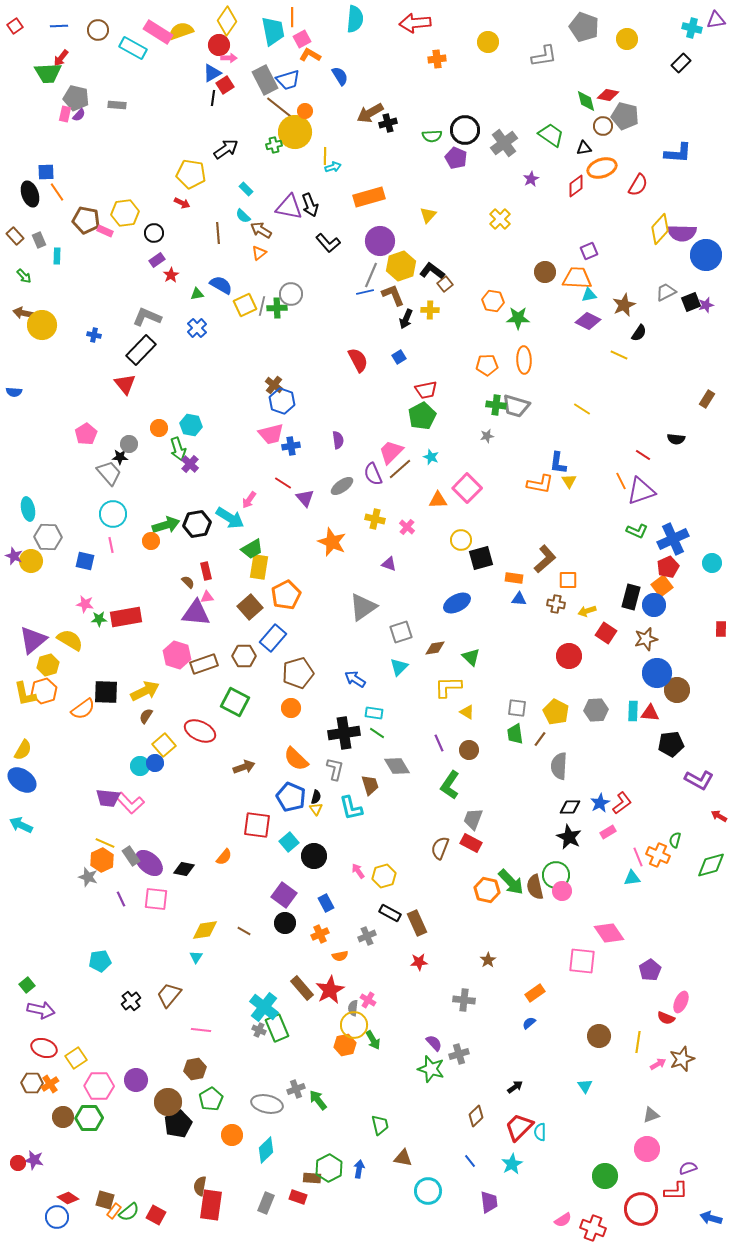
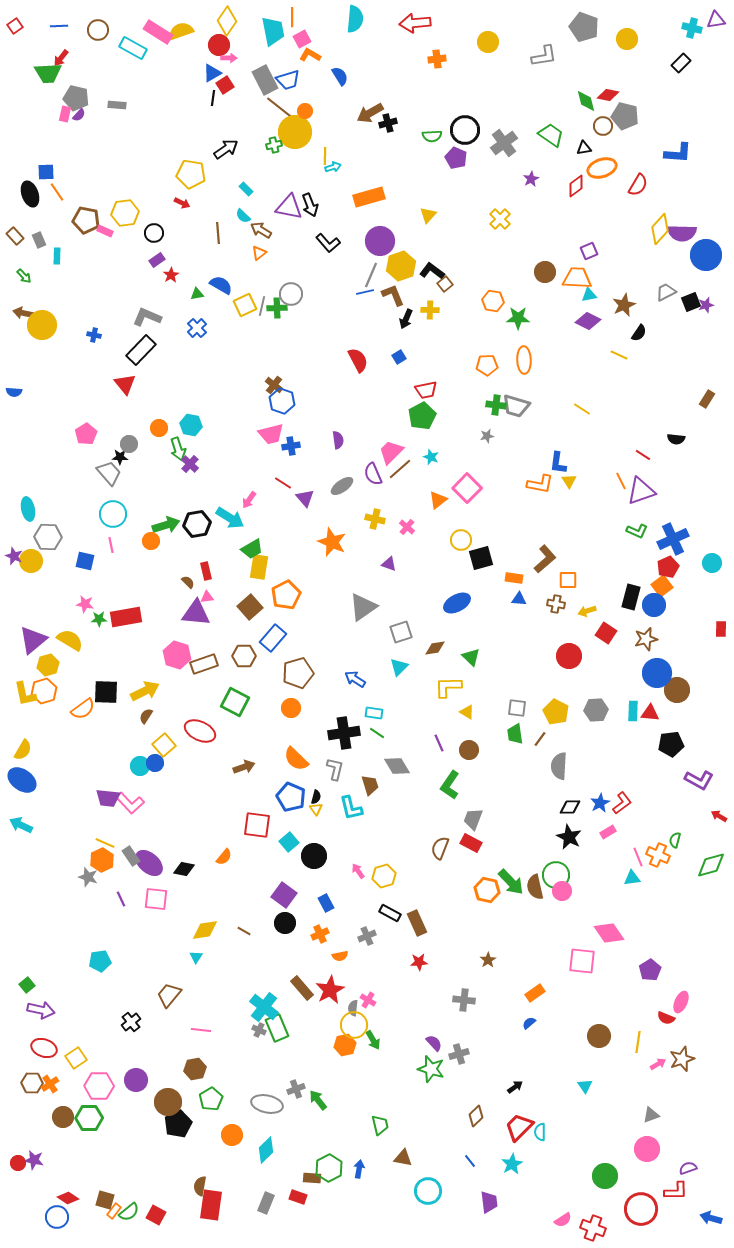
orange triangle at (438, 500): rotated 36 degrees counterclockwise
black cross at (131, 1001): moved 21 px down
